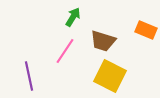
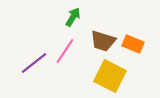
orange rectangle: moved 13 px left, 14 px down
purple line: moved 5 px right, 13 px up; rotated 64 degrees clockwise
